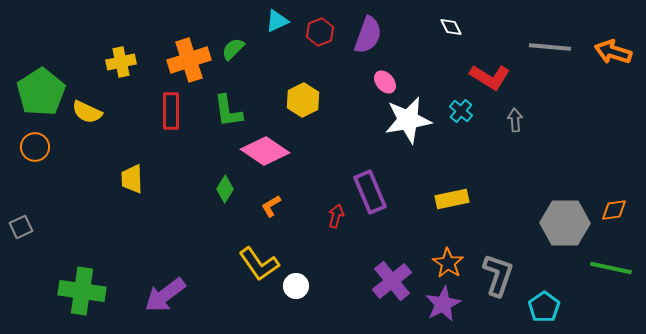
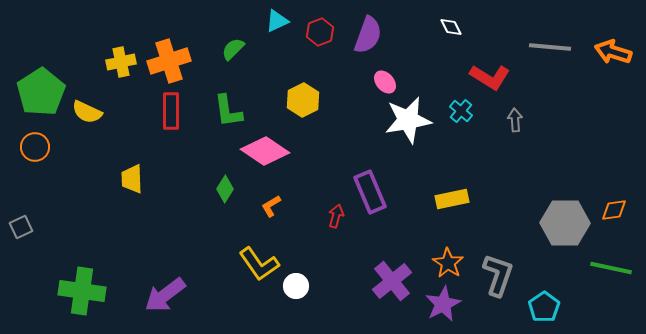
orange cross: moved 20 px left, 1 px down
